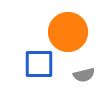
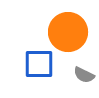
gray semicircle: rotated 40 degrees clockwise
